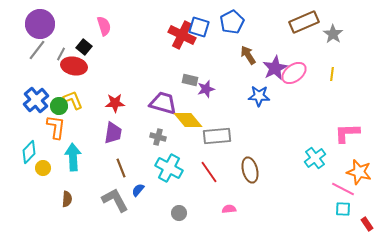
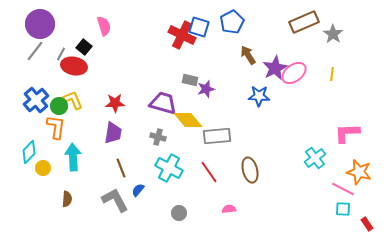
gray line at (37, 50): moved 2 px left, 1 px down
